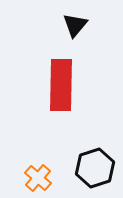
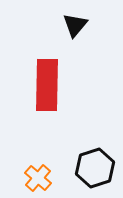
red rectangle: moved 14 px left
